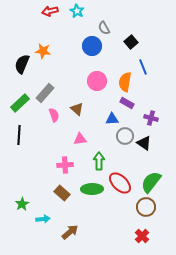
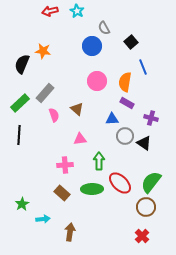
brown arrow: rotated 42 degrees counterclockwise
